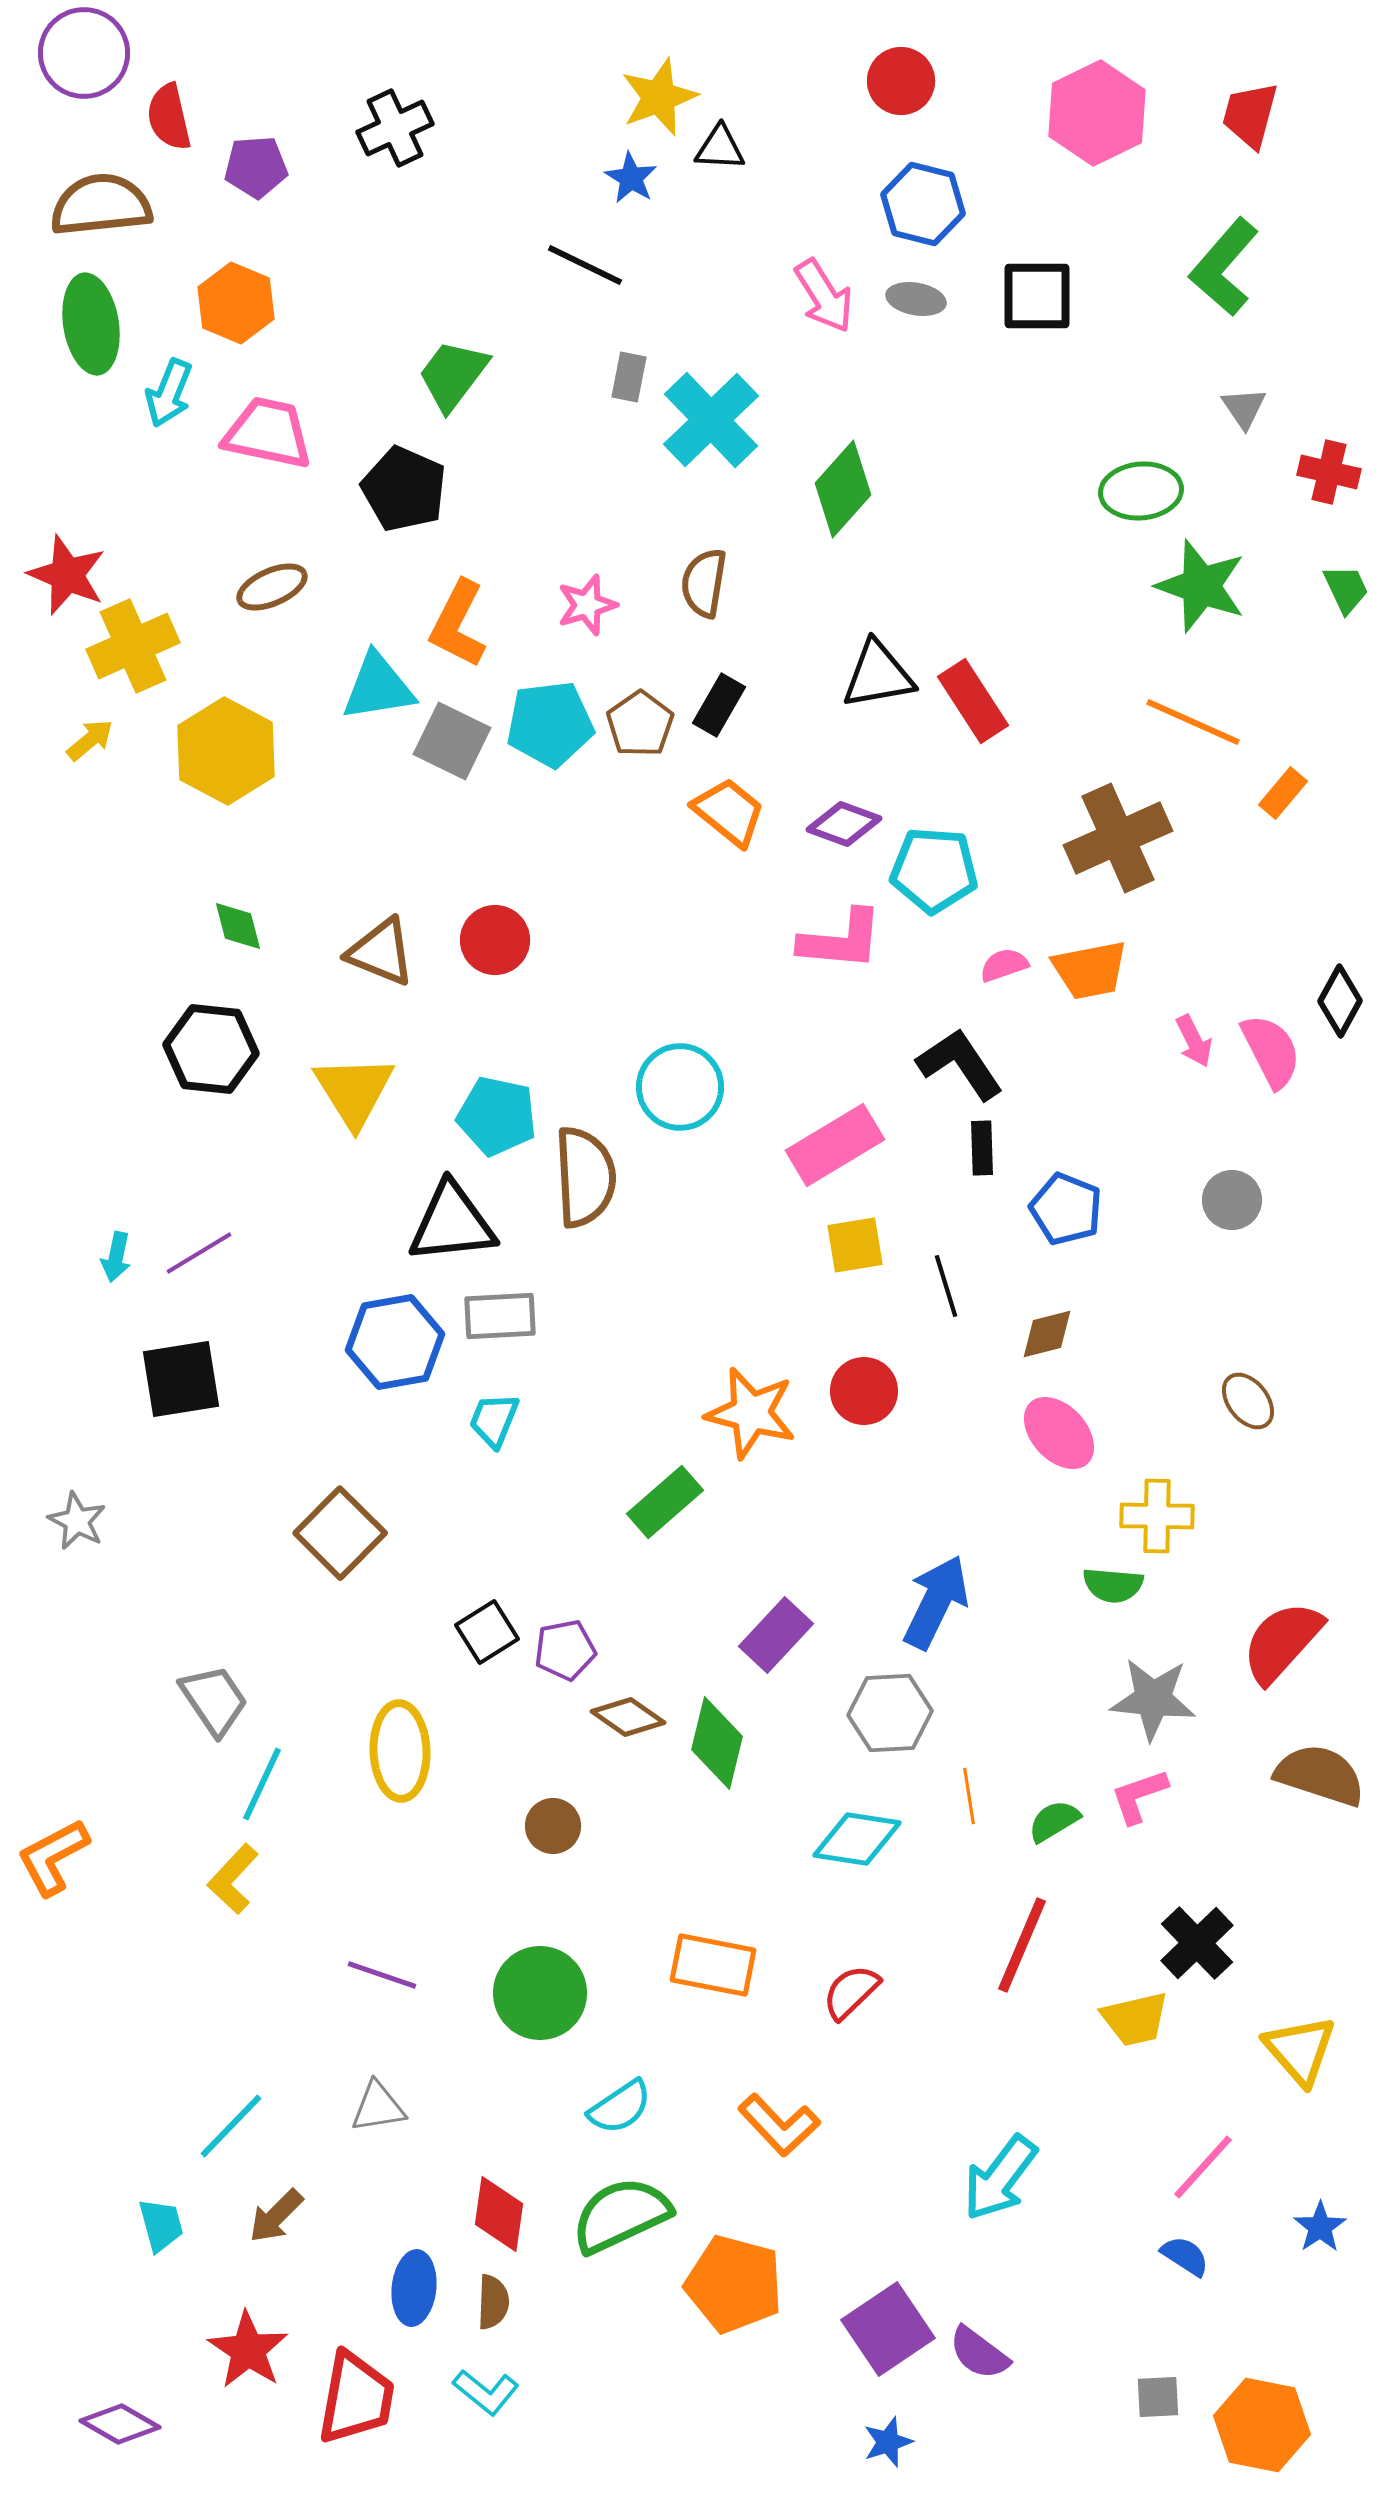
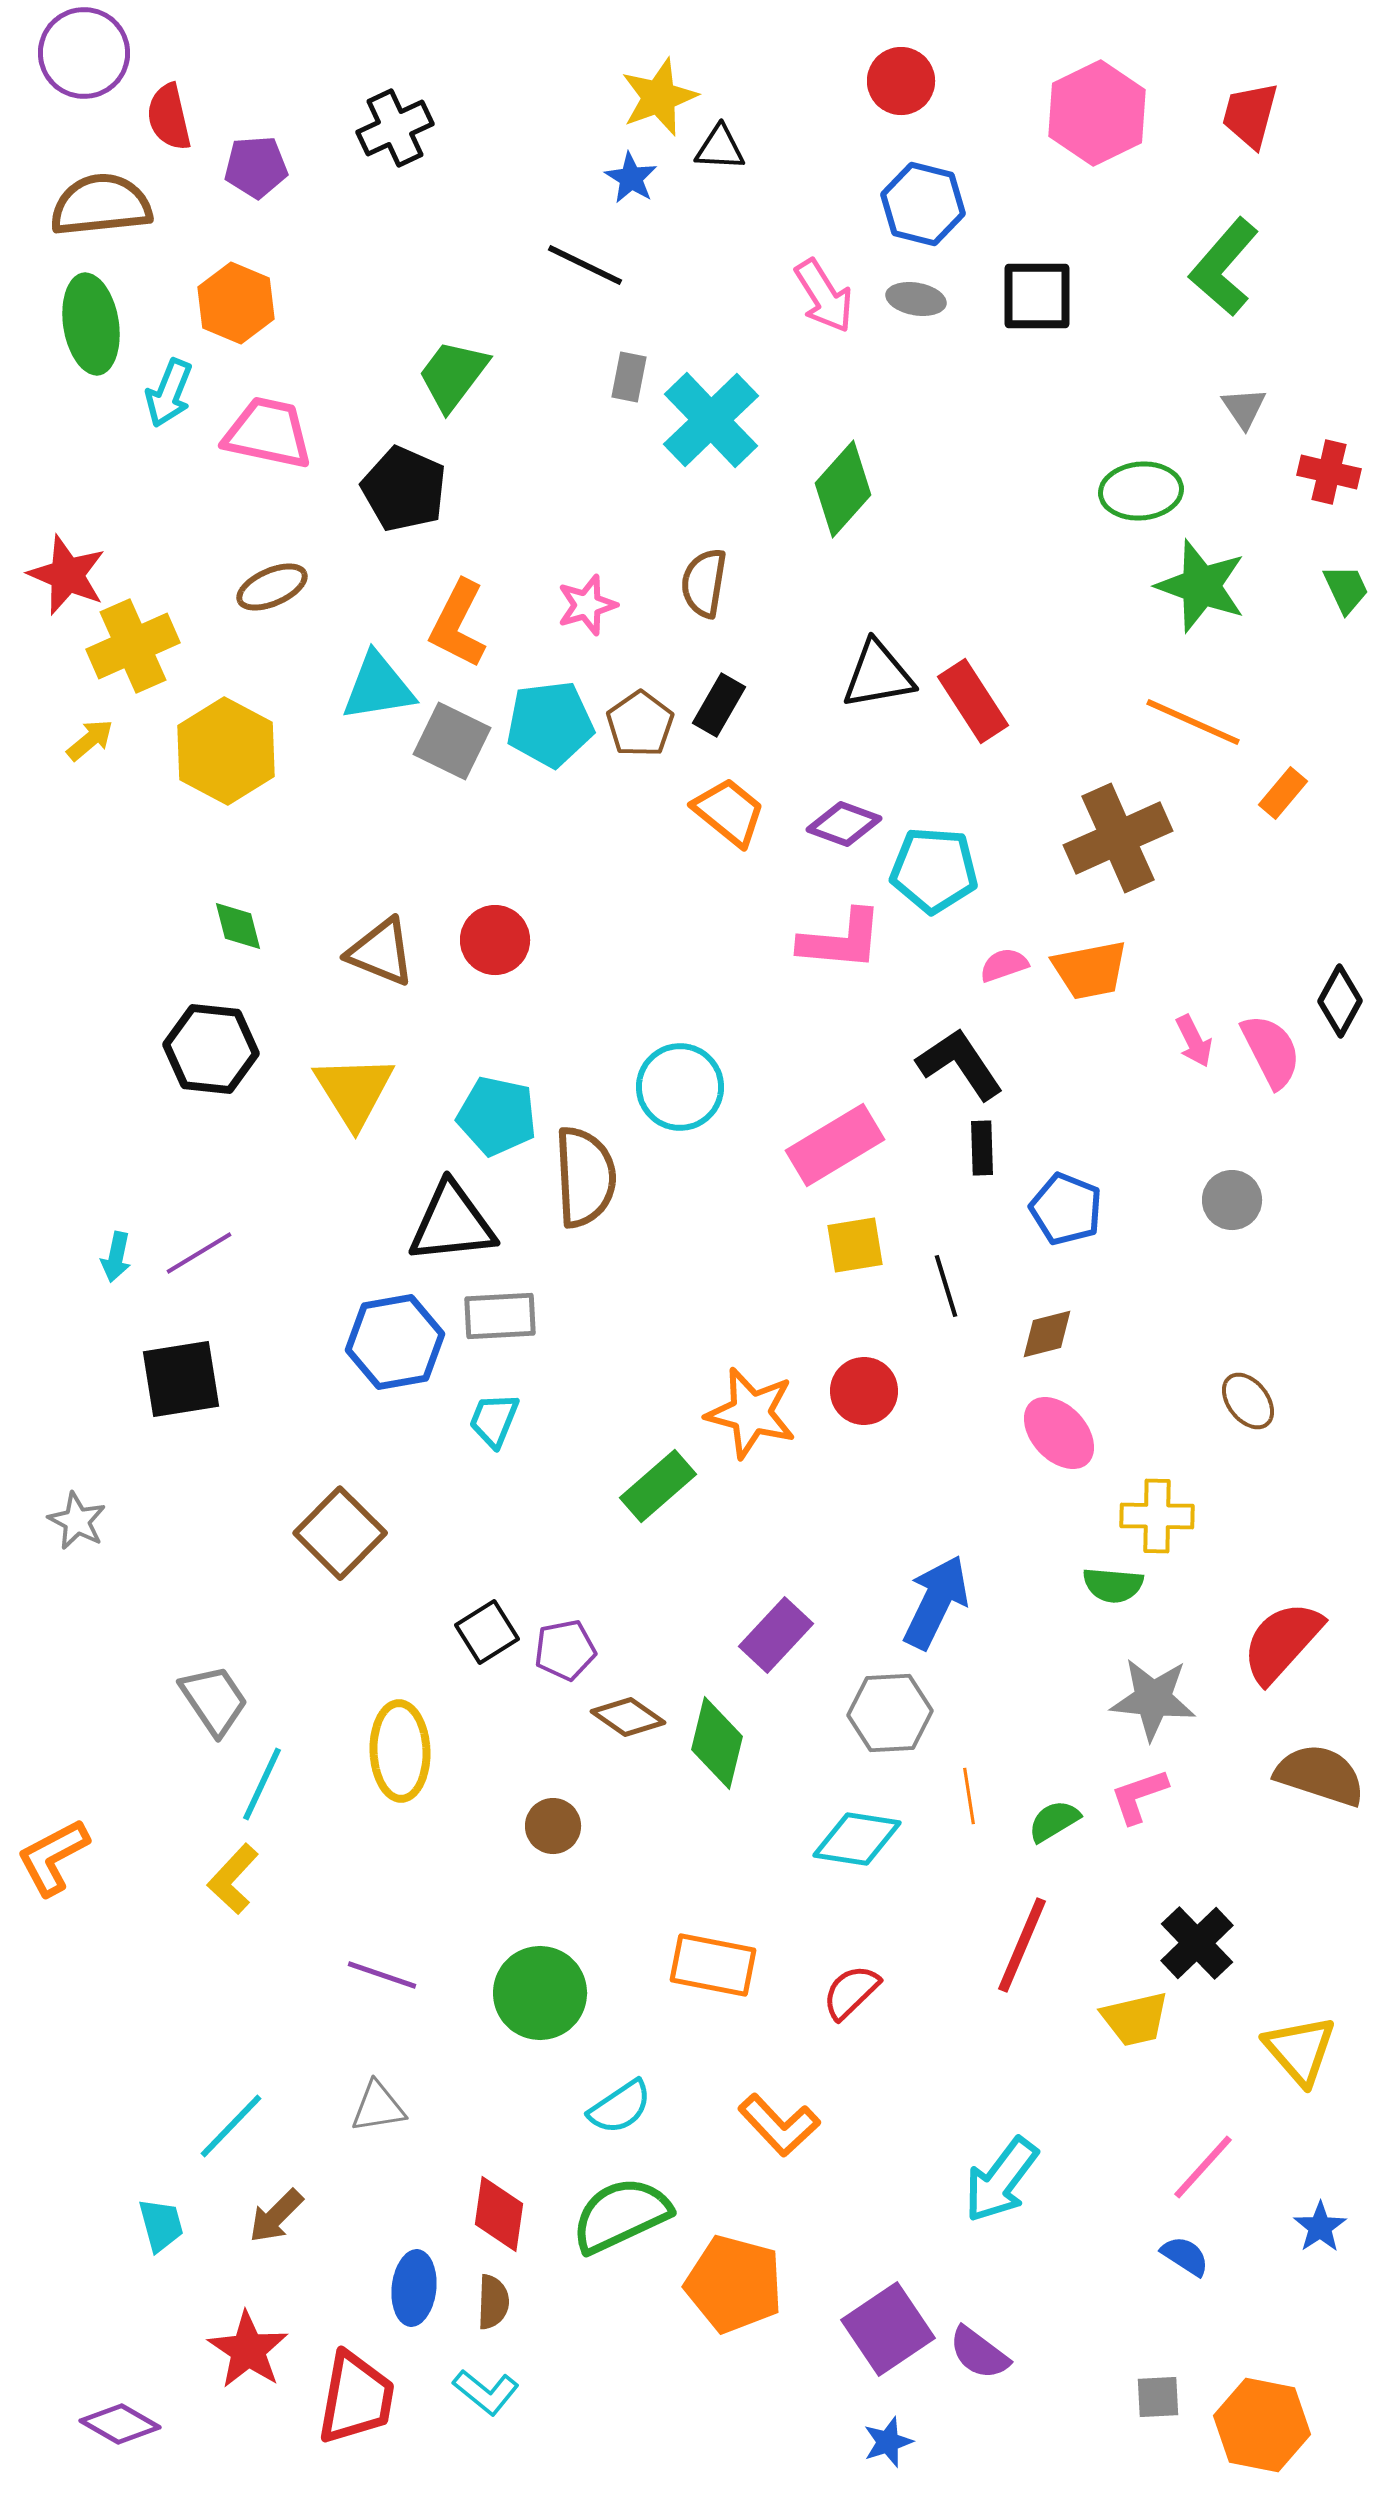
green rectangle at (665, 1502): moved 7 px left, 16 px up
cyan arrow at (1000, 2178): moved 1 px right, 2 px down
